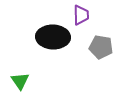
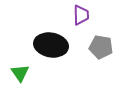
black ellipse: moved 2 px left, 8 px down; rotated 8 degrees clockwise
green triangle: moved 8 px up
